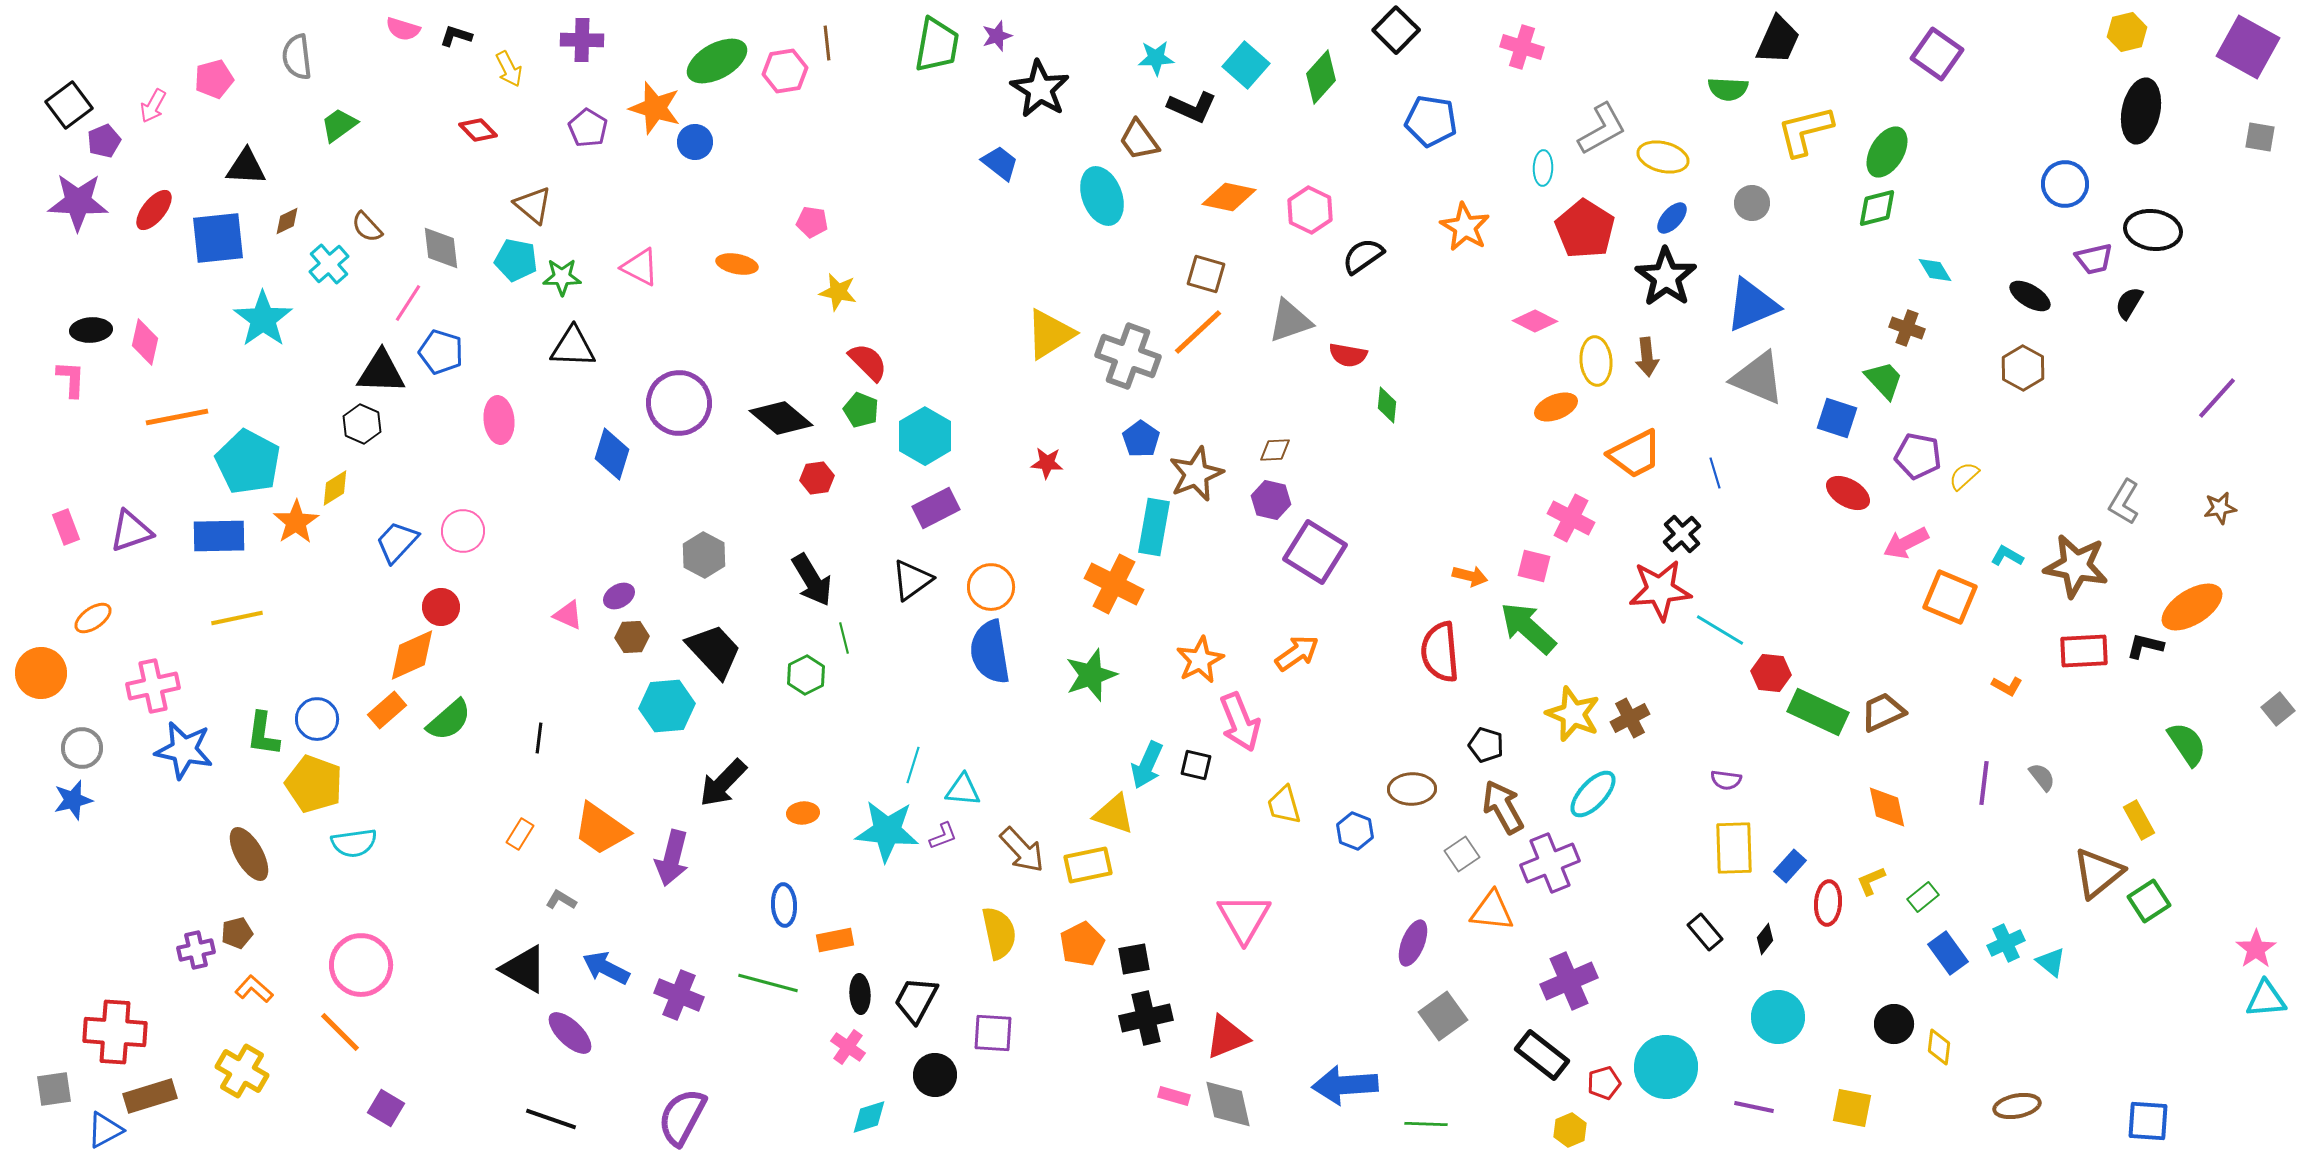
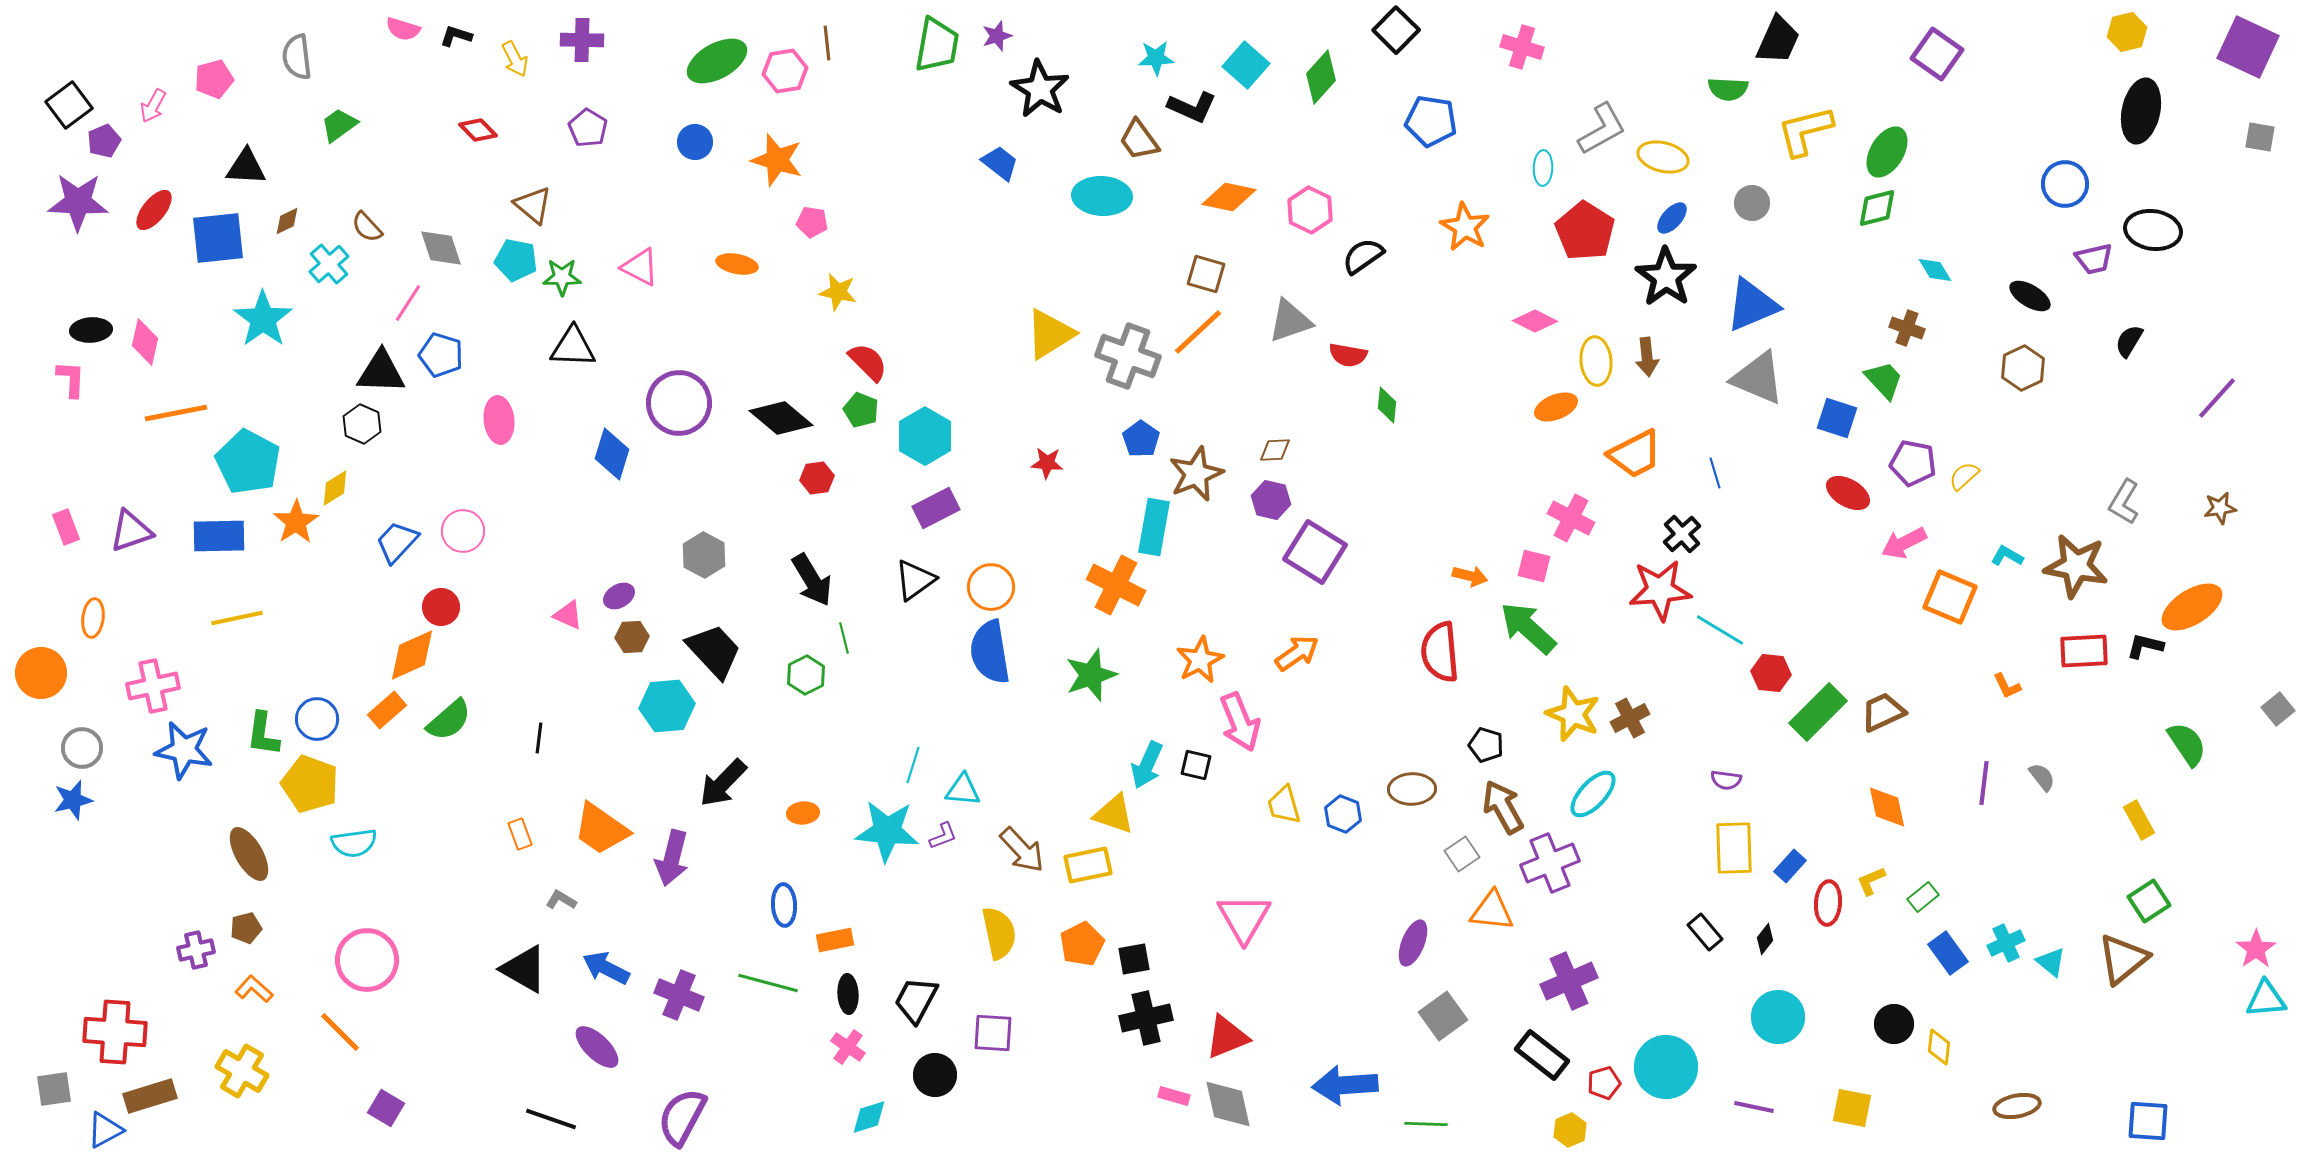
purple square at (2248, 47): rotated 4 degrees counterclockwise
yellow arrow at (509, 69): moved 6 px right, 10 px up
orange star at (655, 108): moved 122 px right, 52 px down
cyan ellipse at (1102, 196): rotated 66 degrees counterclockwise
red pentagon at (1585, 229): moved 2 px down
gray diamond at (441, 248): rotated 12 degrees counterclockwise
black semicircle at (2129, 303): moved 38 px down
blue pentagon at (441, 352): moved 3 px down
brown hexagon at (2023, 368): rotated 6 degrees clockwise
orange line at (177, 417): moved 1 px left, 4 px up
purple pentagon at (1918, 456): moved 5 px left, 7 px down
pink arrow at (1906, 543): moved 2 px left
black triangle at (912, 580): moved 3 px right
orange cross at (1114, 584): moved 2 px right, 1 px down
orange ellipse at (93, 618): rotated 48 degrees counterclockwise
orange L-shape at (2007, 686): rotated 36 degrees clockwise
green rectangle at (1818, 712): rotated 70 degrees counterclockwise
yellow pentagon at (314, 784): moved 4 px left
blue hexagon at (1355, 831): moved 12 px left, 17 px up
orange rectangle at (520, 834): rotated 52 degrees counterclockwise
brown triangle at (2098, 873): moved 25 px right, 86 px down
brown pentagon at (237, 933): moved 9 px right, 5 px up
pink circle at (361, 965): moved 6 px right, 5 px up
black ellipse at (860, 994): moved 12 px left
purple ellipse at (570, 1033): moved 27 px right, 14 px down
